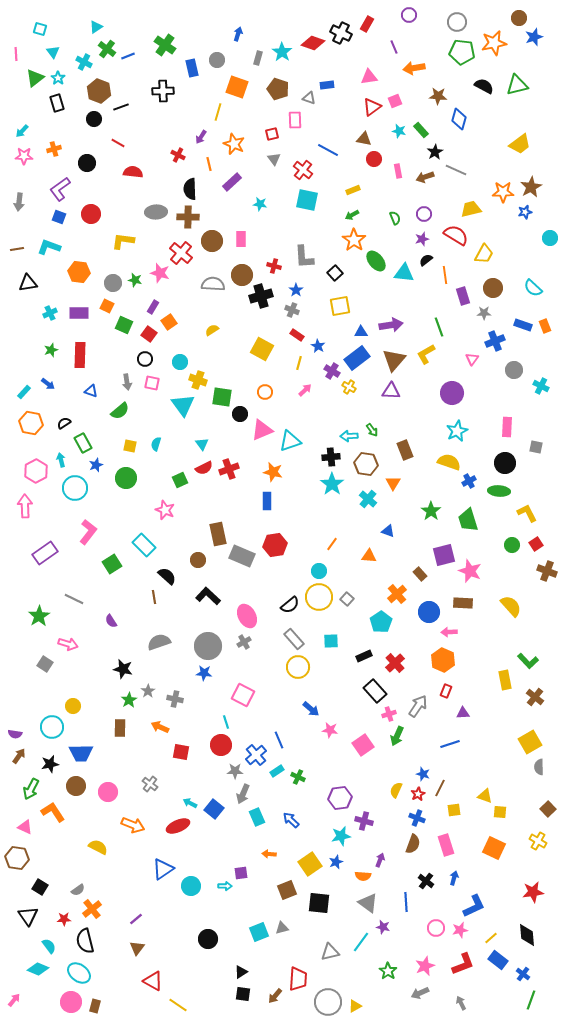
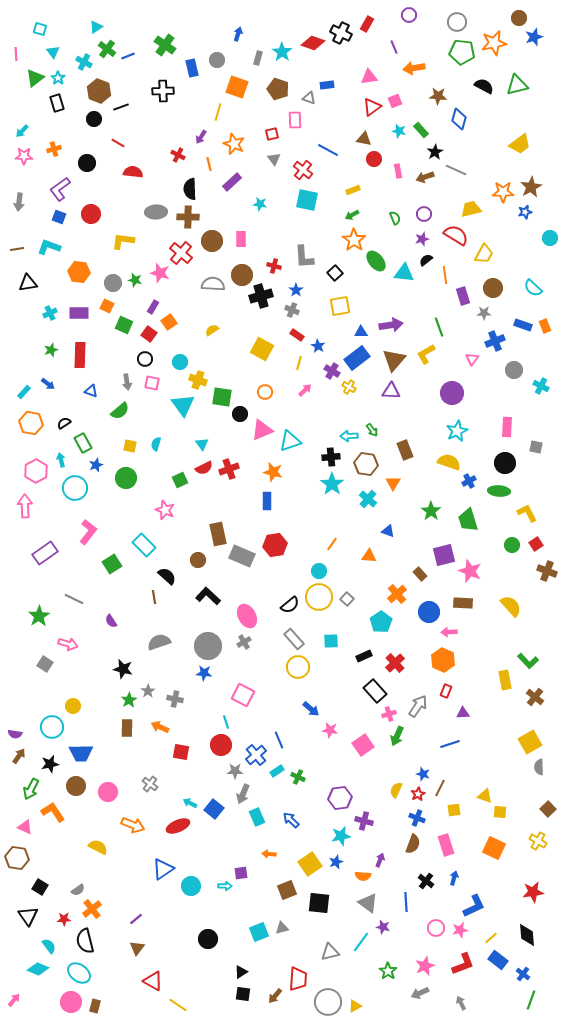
brown rectangle at (120, 728): moved 7 px right
